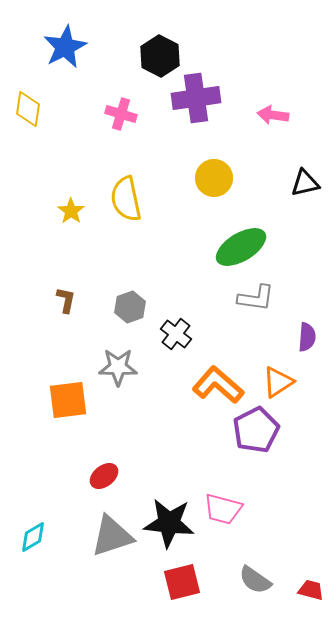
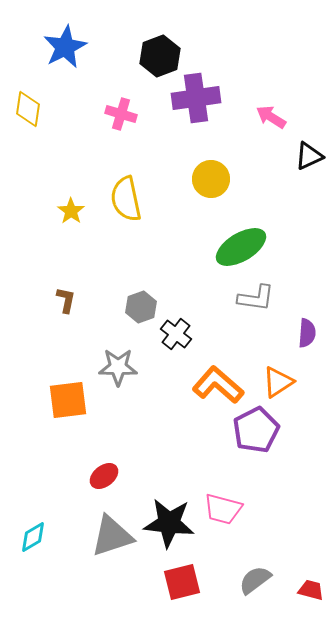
black hexagon: rotated 12 degrees clockwise
pink arrow: moved 2 px left, 2 px down; rotated 24 degrees clockwise
yellow circle: moved 3 px left, 1 px down
black triangle: moved 4 px right, 27 px up; rotated 12 degrees counterclockwise
gray hexagon: moved 11 px right
purple semicircle: moved 4 px up
gray semicircle: rotated 108 degrees clockwise
